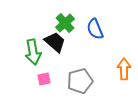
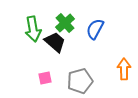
blue semicircle: rotated 50 degrees clockwise
green arrow: moved 23 px up
pink square: moved 1 px right, 1 px up
